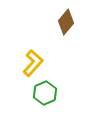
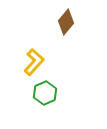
yellow L-shape: moved 1 px right, 1 px up
